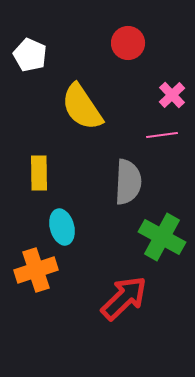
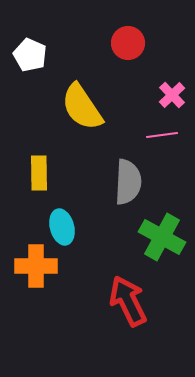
orange cross: moved 4 px up; rotated 18 degrees clockwise
red arrow: moved 4 px right, 3 px down; rotated 72 degrees counterclockwise
